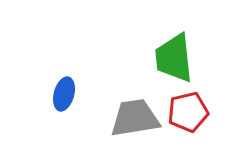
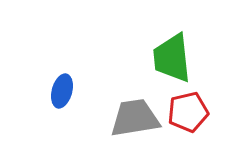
green trapezoid: moved 2 px left
blue ellipse: moved 2 px left, 3 px up
